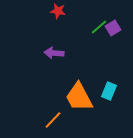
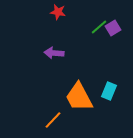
red star: moved 1 px down
